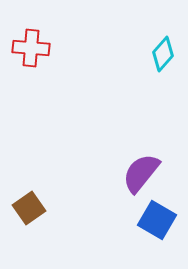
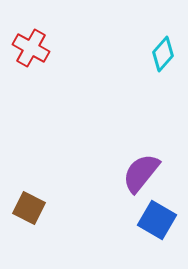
red cross: rotated 24 degrees clockwise
brown square: rotated 28 degrees counterclockwise
